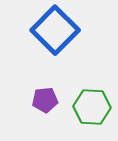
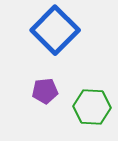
purple pentagon: moved 9 px up
